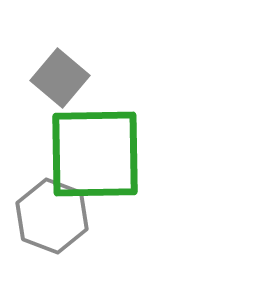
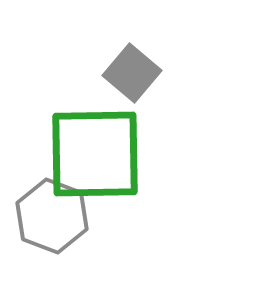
gray square: moved 72 px right, 5 px up
